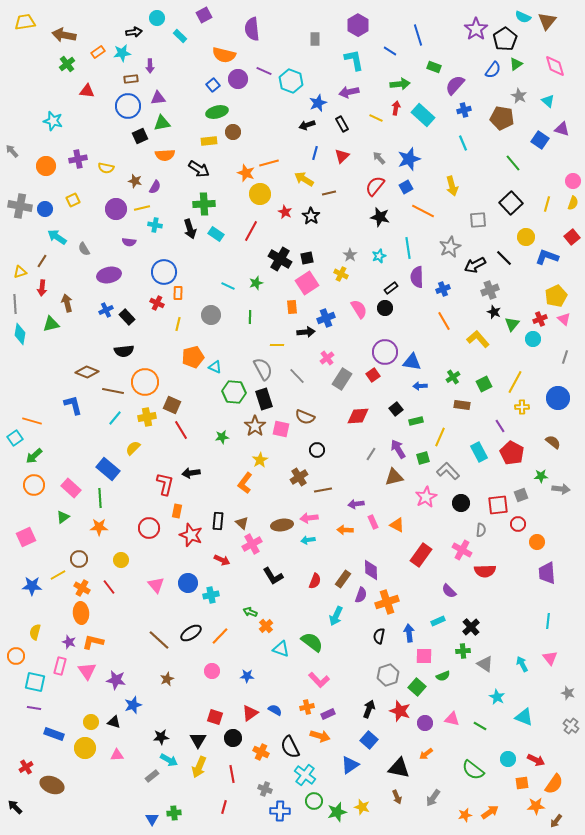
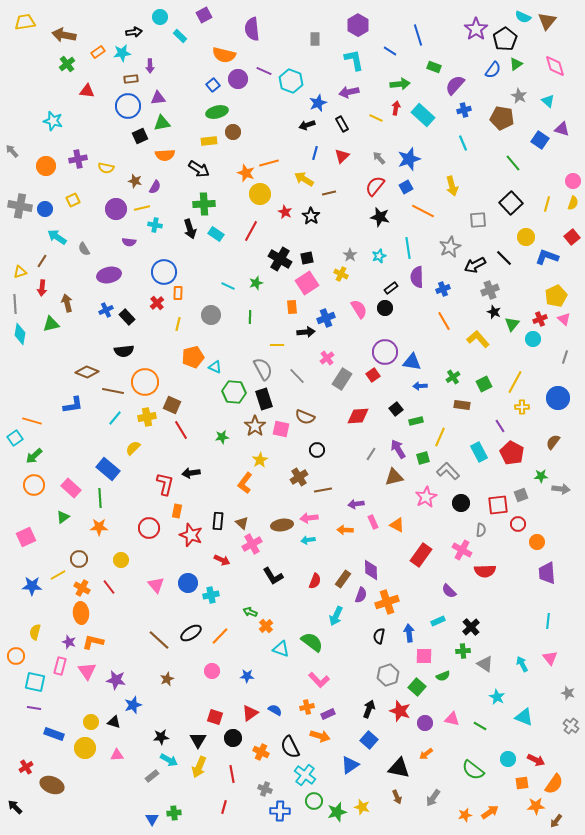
cyan circle at (157, 18): moved 3 px right, 1 px up
red cross at (157, 303): rotated 24 degrees clockwise
blue L-shape at (73, 405): rotated 95 degrees clockwise
brown semicircle at (553, 442): rotated 91 degrees counterclockwise
